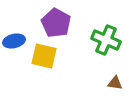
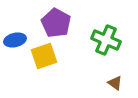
blue ellipse: moved 1 px right, 1 px up
yellow square: rotated 32 degrees counterclockwise
brown triangle: rotated 28 degrees clockwise
